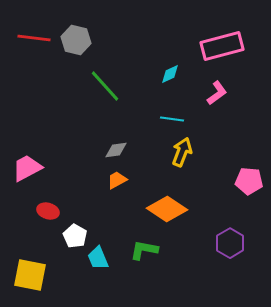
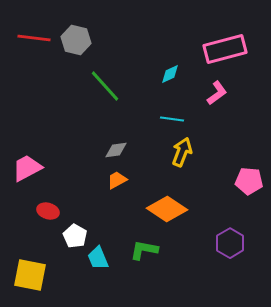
pink rectangle: moved 3 px right, 3 px down
